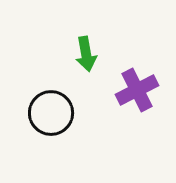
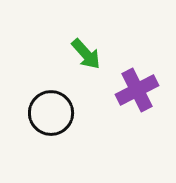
green arrow: rotated 32 degrees counterclockwise
